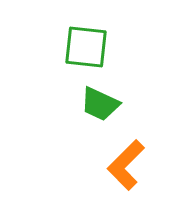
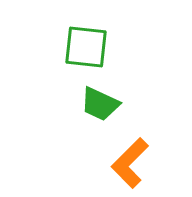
orange L-shape: moved 4 px right, 2 px up
